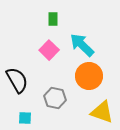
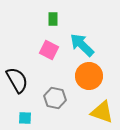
pink square: rotated 18 degrees counterclockwise
